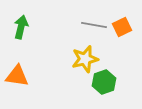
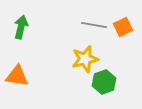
orange square: moved 1 px right
